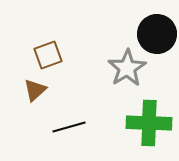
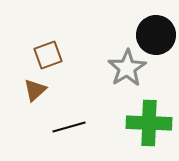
black circle: moved 1 px left, 1 px down
